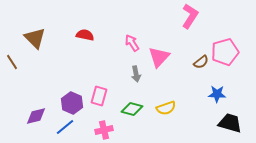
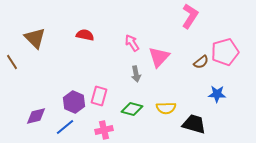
purple hexagon: moved 2 px right, 1 px up
yellow semicircle: rotated 18 degrees clockwise
black trapezoid: moved 36 px left, 1 px down
